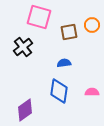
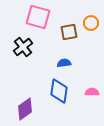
pink square: moved 1 px left
orange circle: moved 1 px left, 2 px up
purple diamond: moved 1 px up
